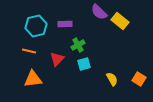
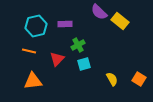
orange triangle: moved 2 px down
